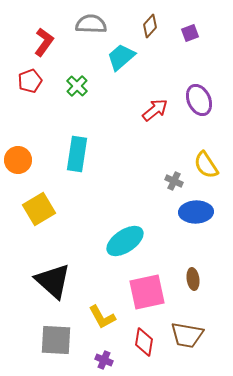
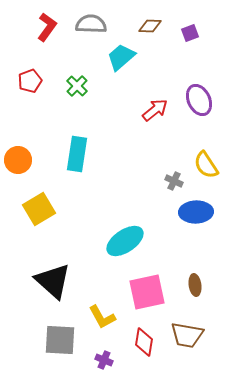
brown diamond: rotated 50 degrees clockwise
red L-shape: moved 3 px right, 15 px up
brown ellipse: moved 2 px right, 6 px down
gray square: moved 4 px right
